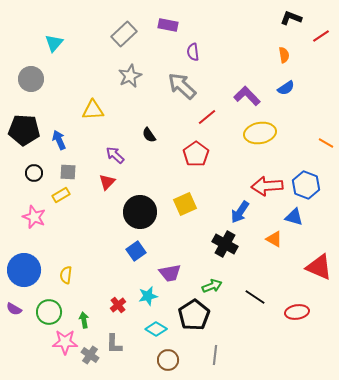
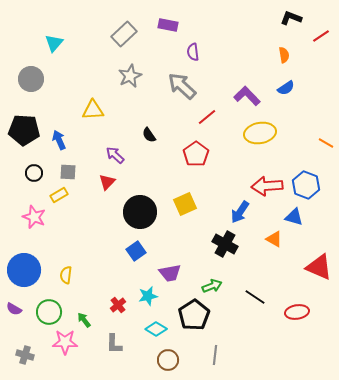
yellow rectangle at (61, 195): moved 2 px left
green arrow at (84, 320): rotated 28 degrees counterclockwise
gray cross at (90, 355): moved 65 px left; rotated 18 degrees counterclockwise
